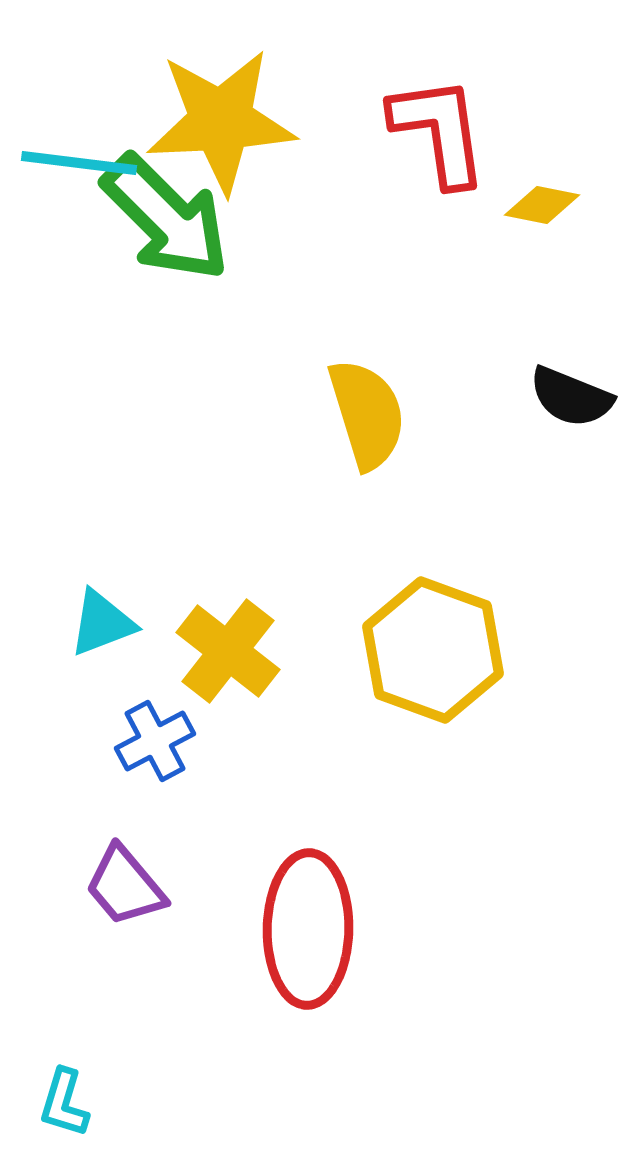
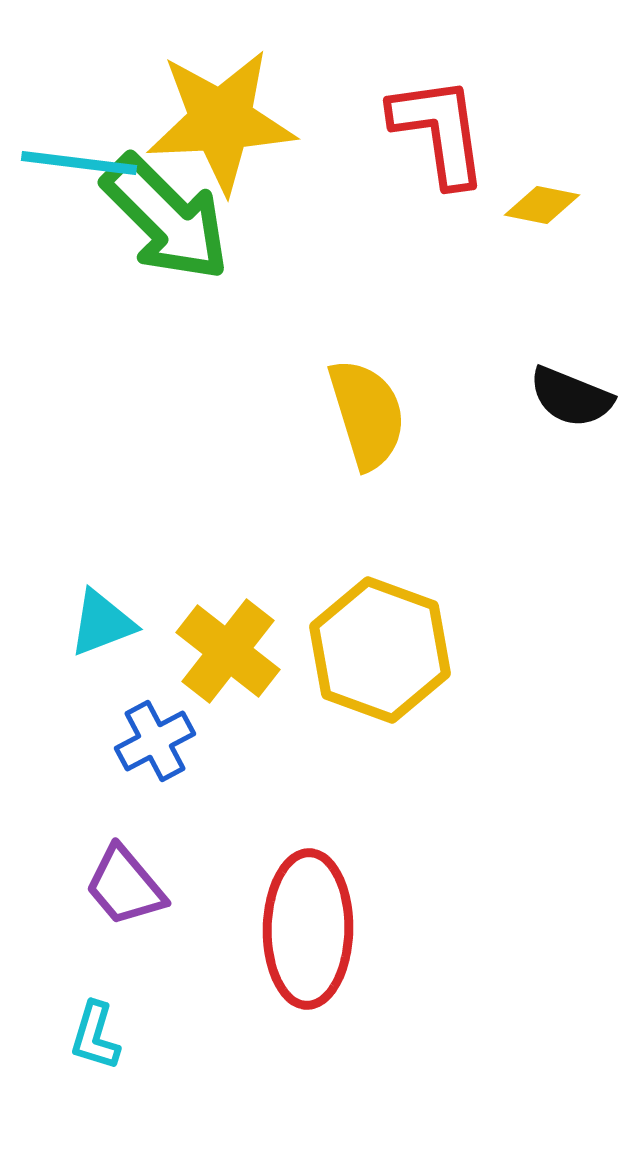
yellow hexagon: moved 53 px left
cyan L-shape: moved 31 px right, 67 px up
